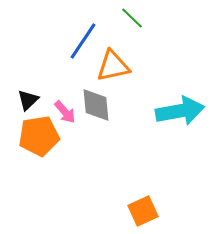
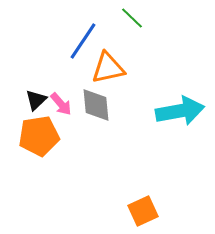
orange triangle: moved 5 px left, 2 px down
black triangle: moved 8 px right
pink arrow: moved 4 px left, 8 px up
